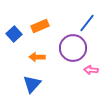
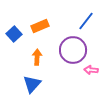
blue line: moved 1 px left, 2 px up
purple circle: moved 2 px down
orange arrow: rotated 91 degrees clockwise
